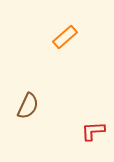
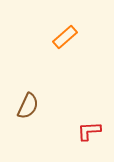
red L-shape: moved 4 px left
